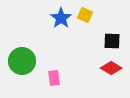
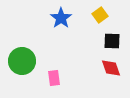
yellow square: moved 15 px right; rotated 28 degrees clockwise
red diamond: rotated 40 degrees clockwise
